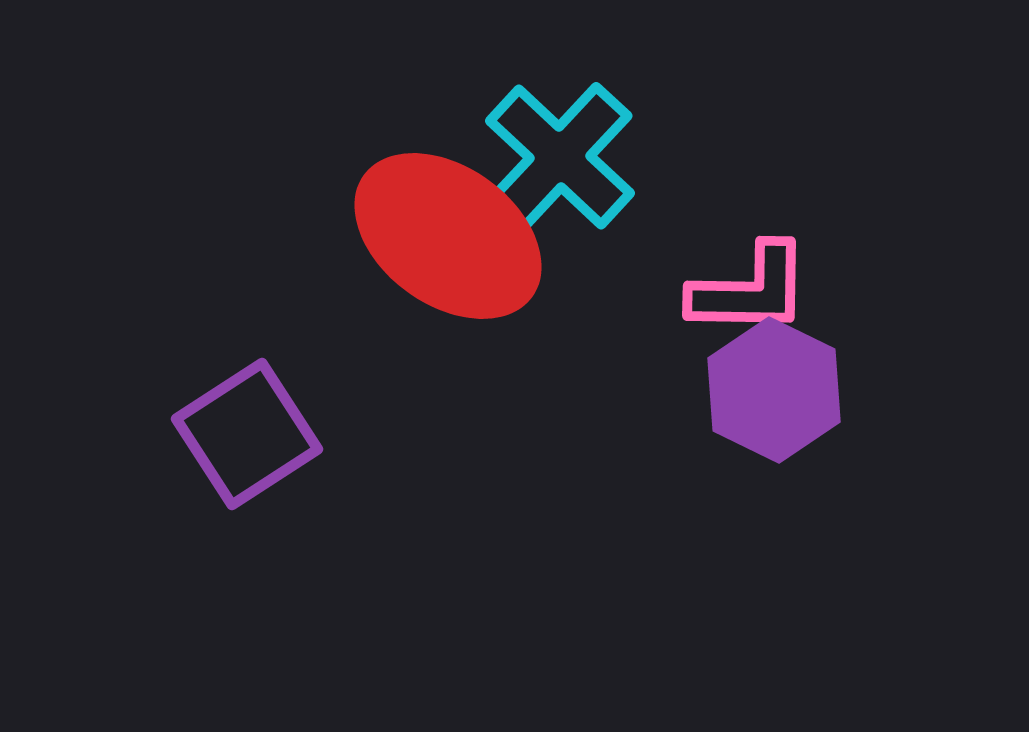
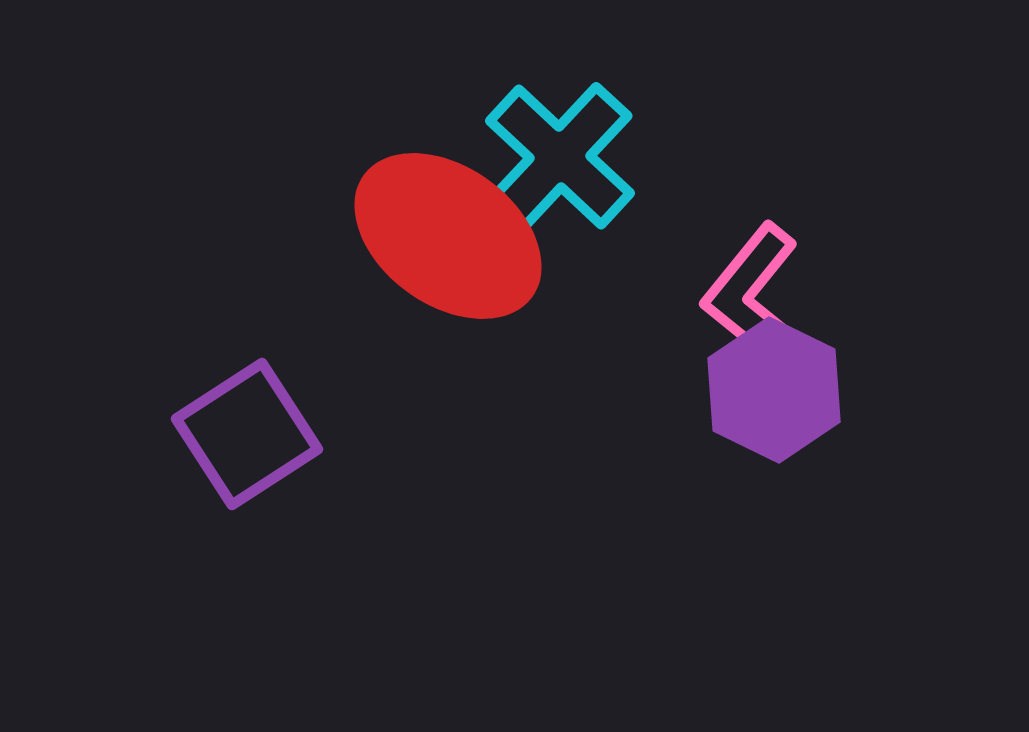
pink L-shape: rotated 128 degrees clockwise
